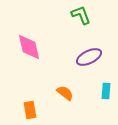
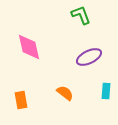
orange rectangle: moved 9 px left, 10 px up
